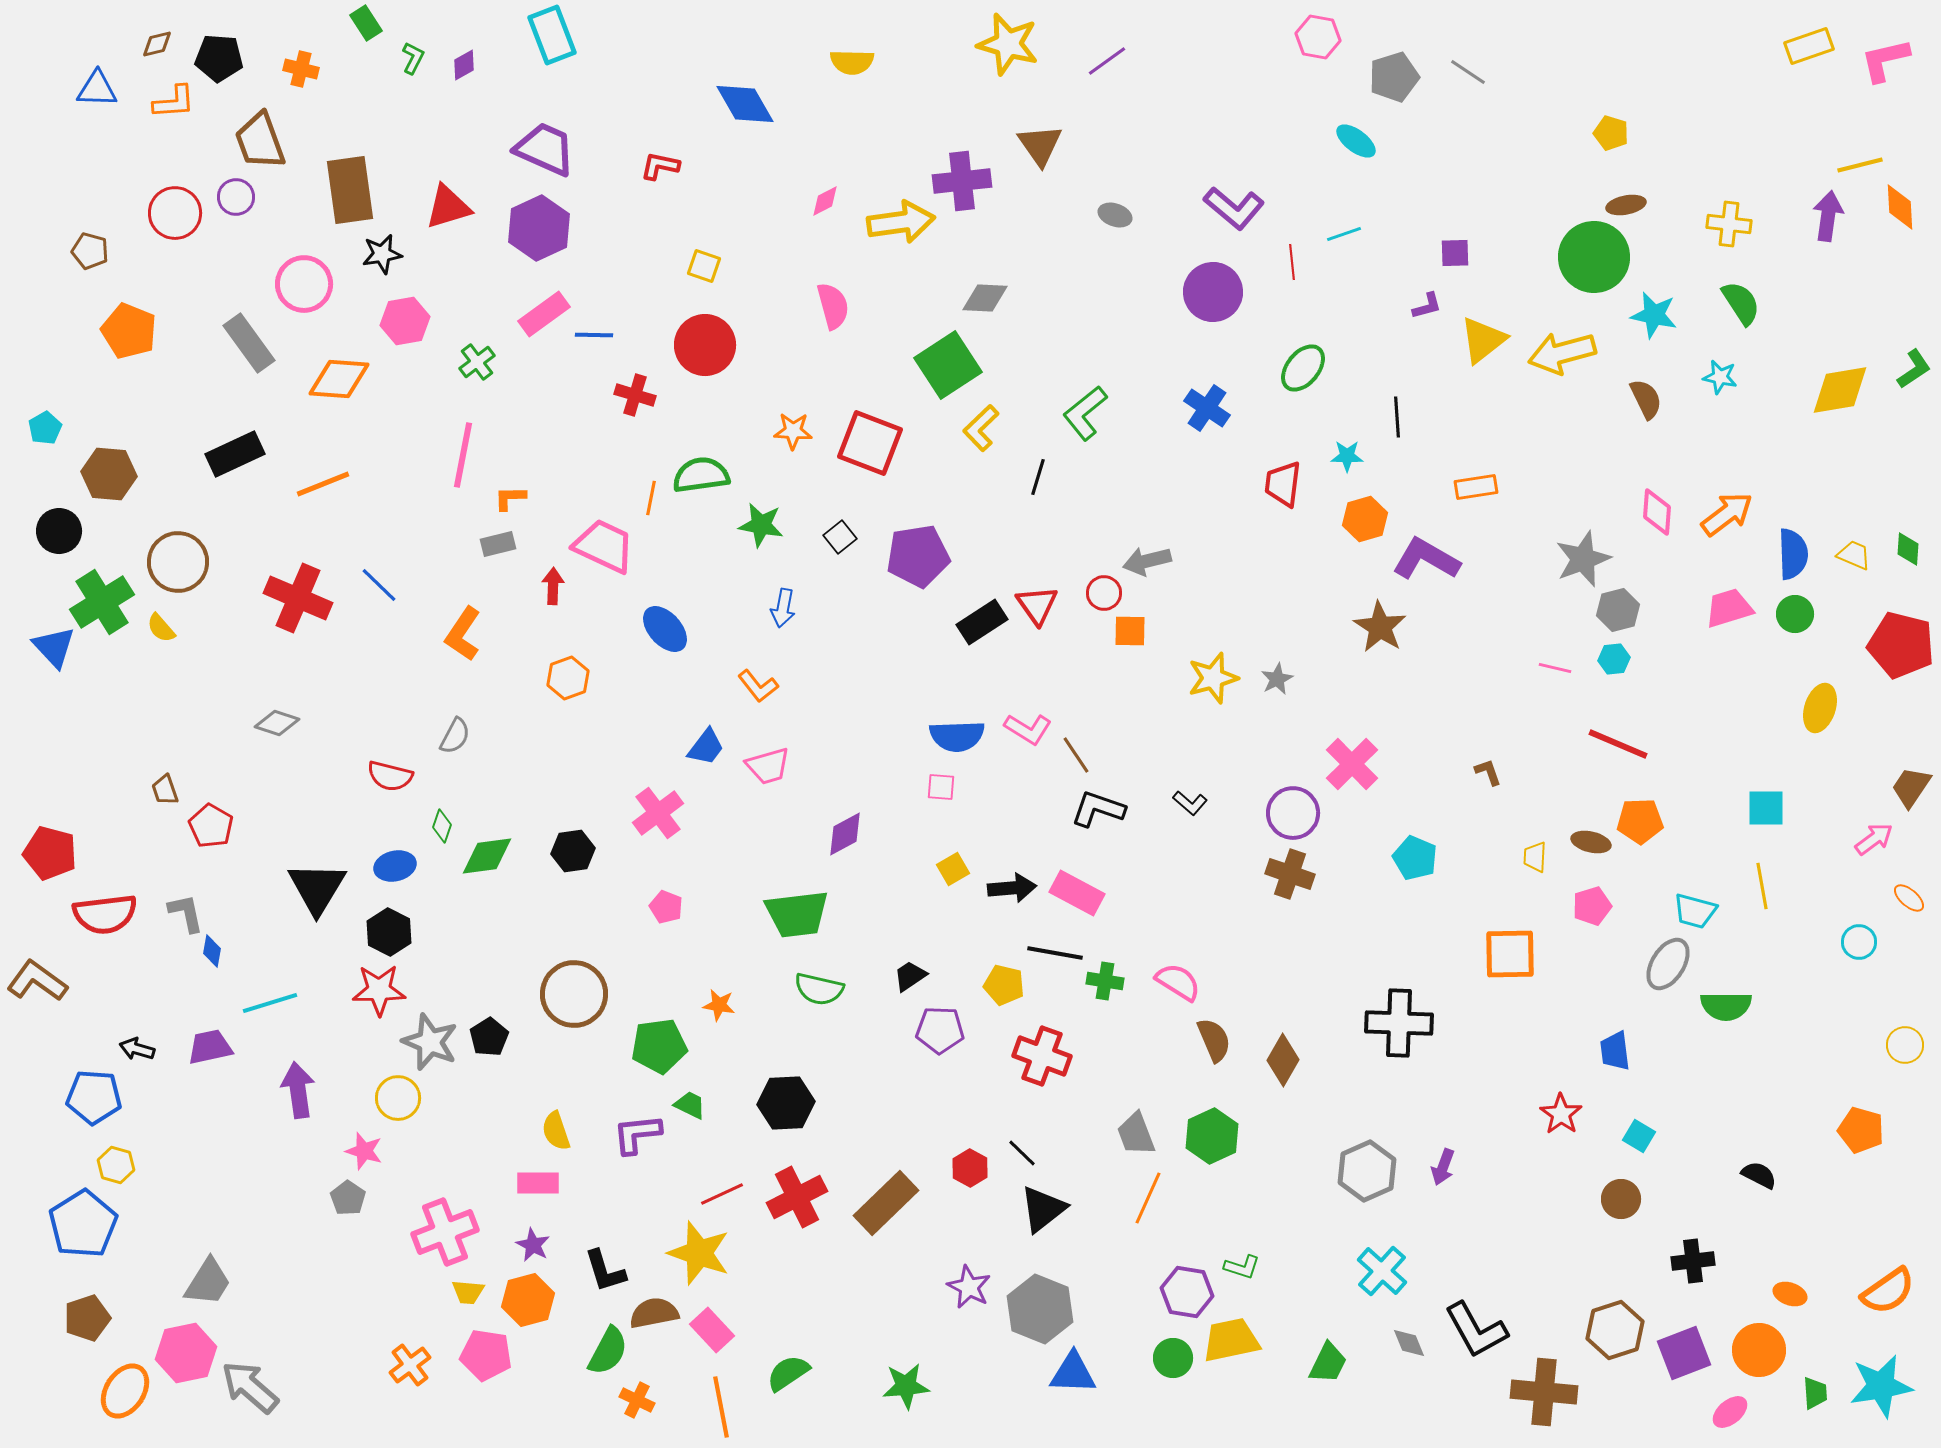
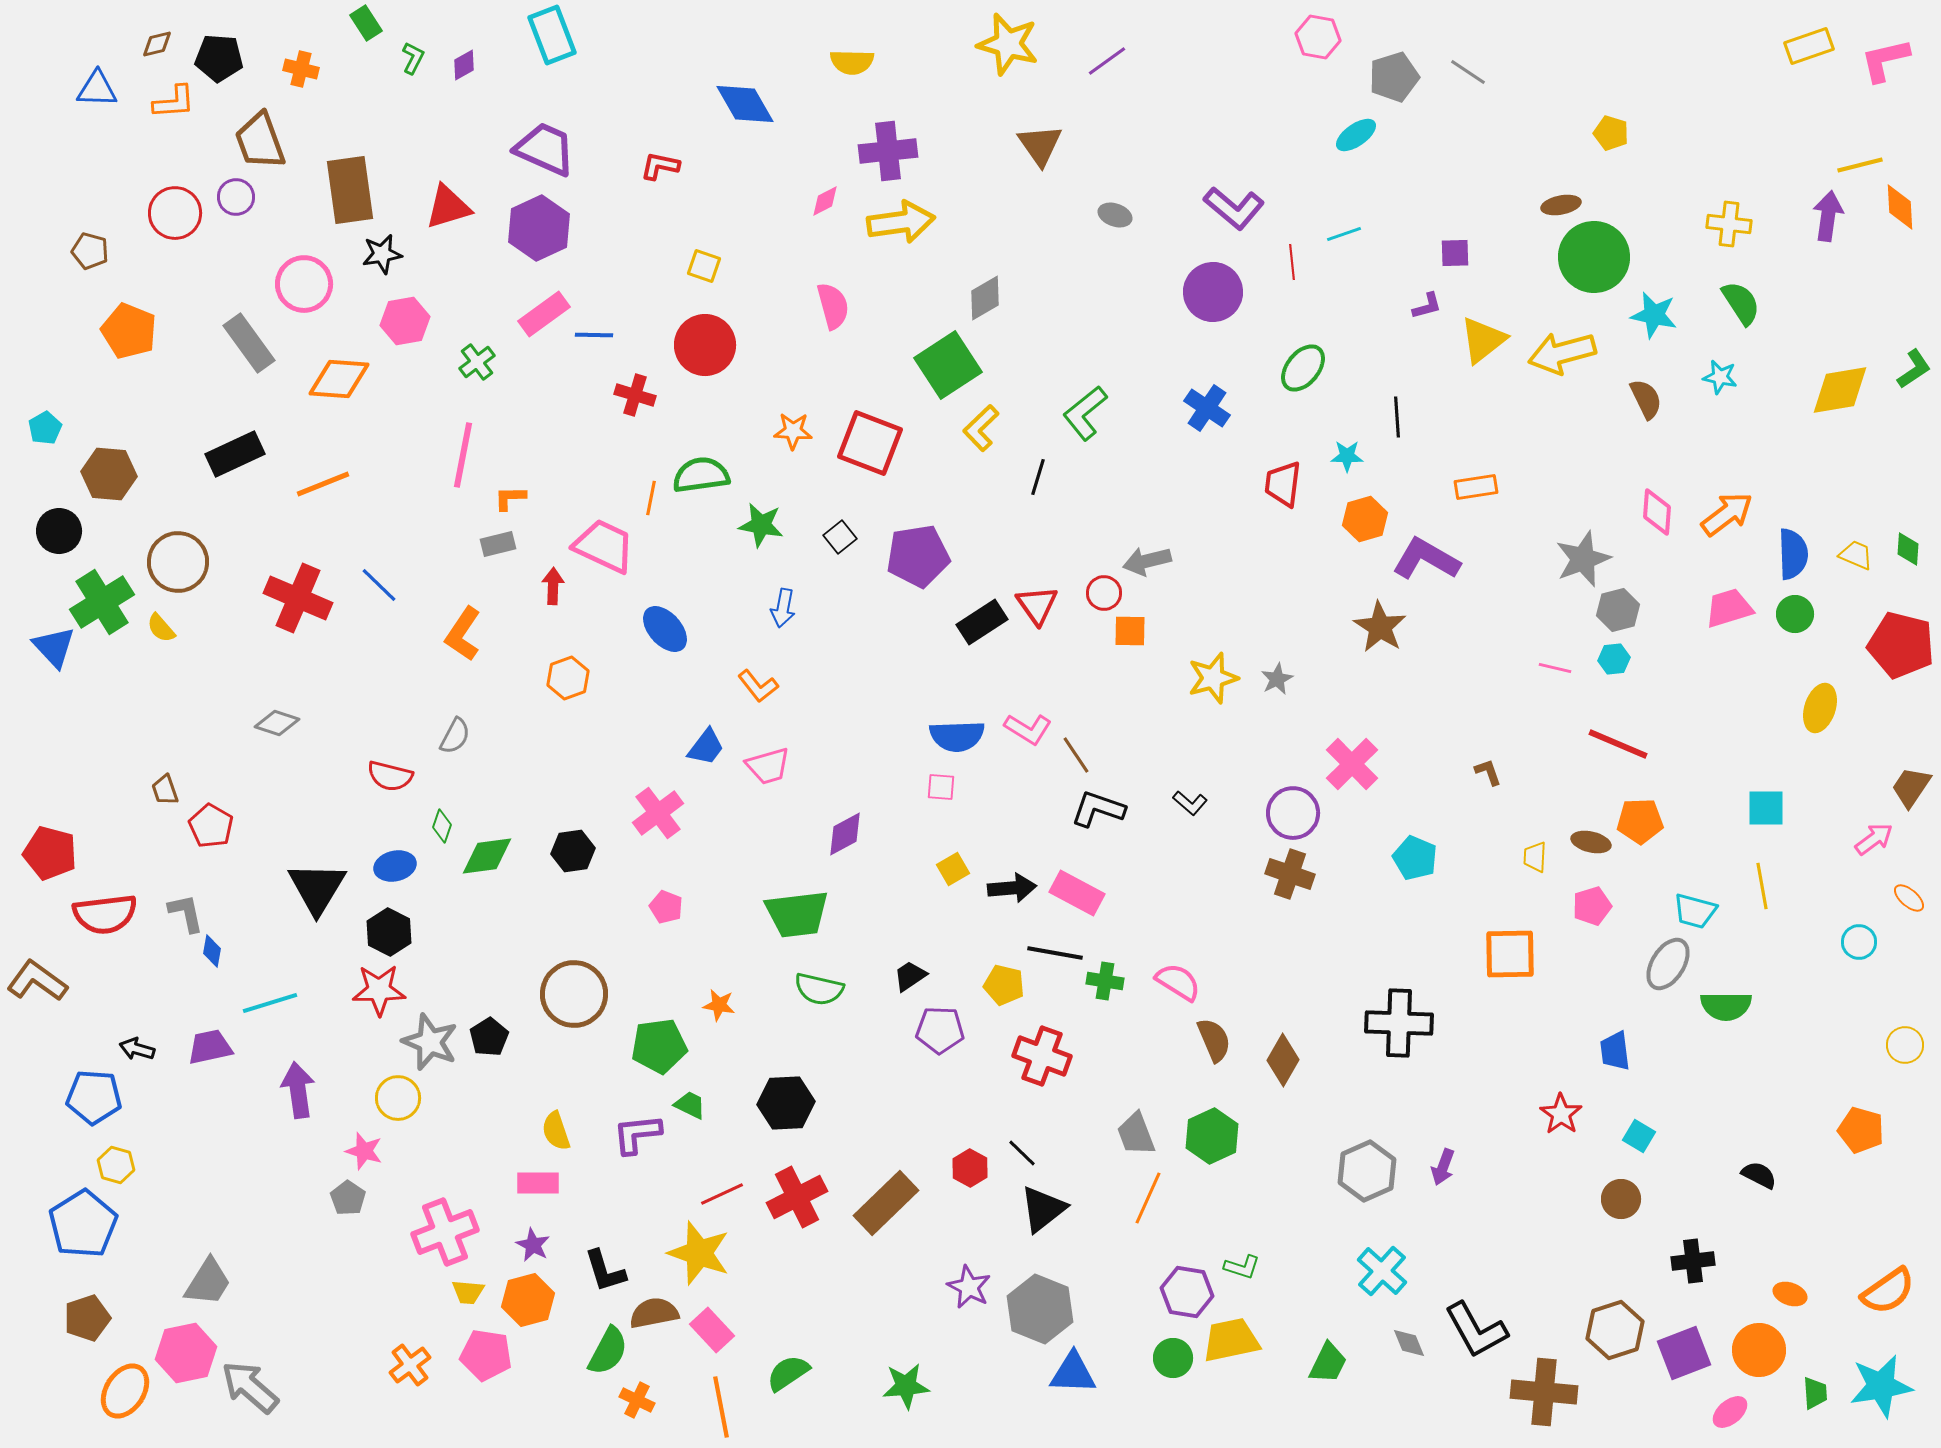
cyan ellipse at (1356, 141): moved 6 px up; rotated 72 degrees counterclockwise
purple cross at (962, 181): moved 74 px left, 30 px up
brown ellipse at (1626, 205): moved 65 px left
gray diamond at (985, 298): rotated 33 degrees counterclockwise
yellow trapezoid at (1854, 555): moved 2 px right
